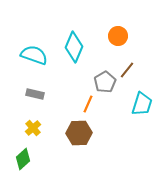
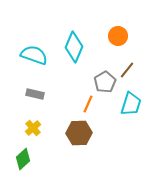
cyan trapezoid: moved 11 px left
